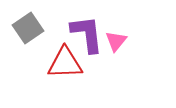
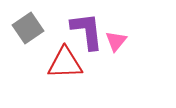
purple L-shape: moved 3 px up
